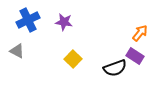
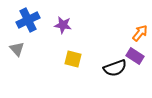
purple star: moved 1 px left, 3 px down
gray triangle: moved 2 px up; rotated 21 degrees clockwise
yellow square: rotated 30 degrees counterclockwise
